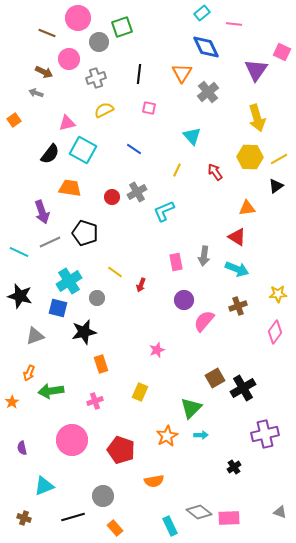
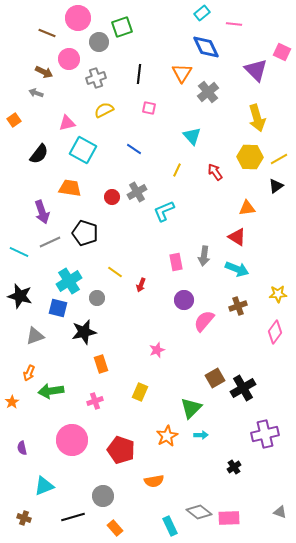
purple triangle at (256, 70): rotated 20 degrees counterclockwise
black semicircle at (50, 154): moved 11 px left
